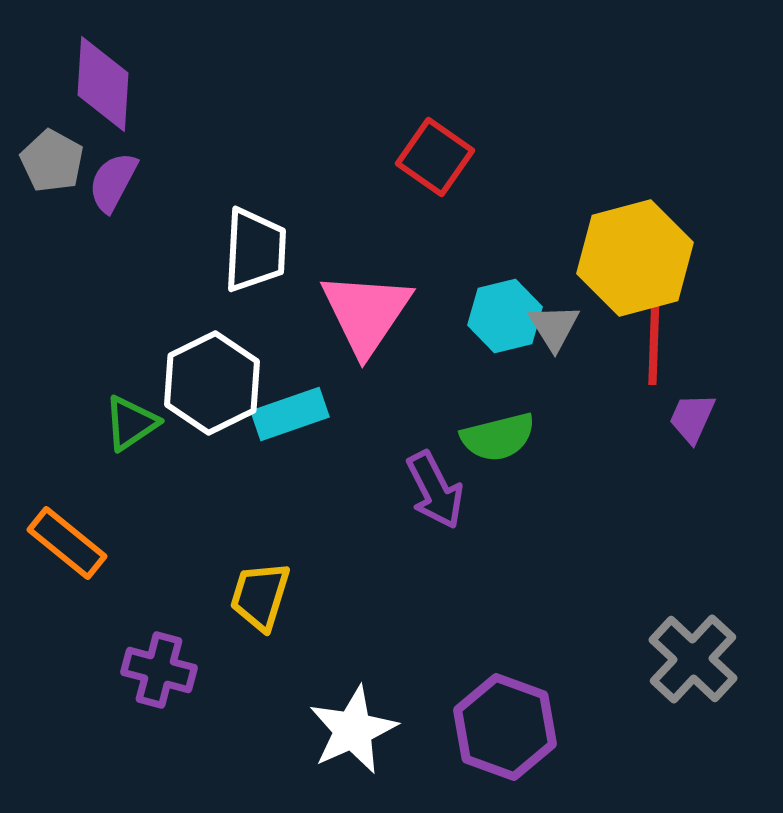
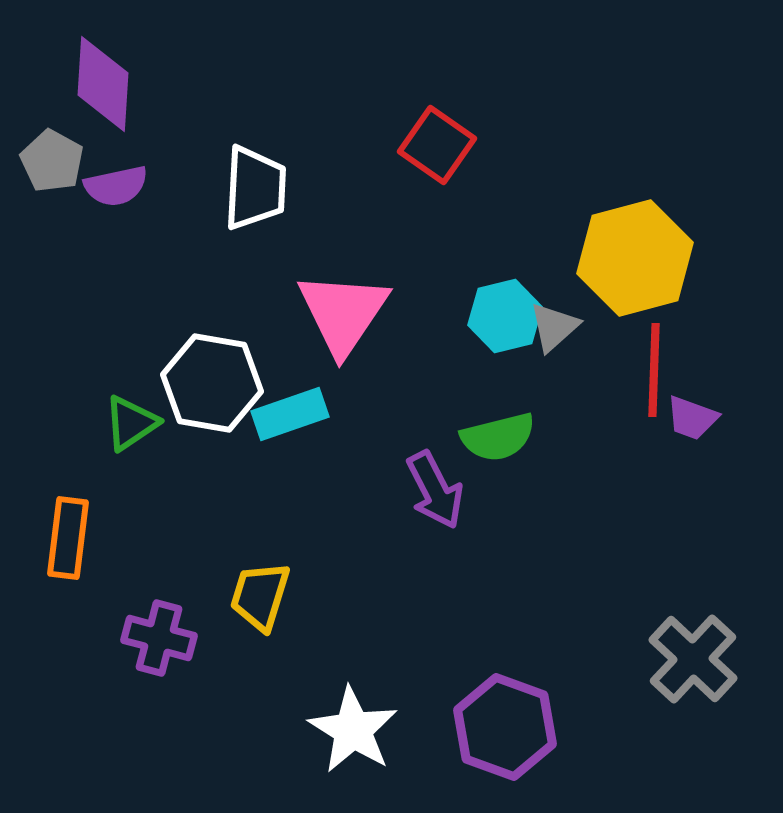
red square: moved 2 px right, 12 px up
purple semicircle: moved 3 px right, 4 px down; rotated 130 degrees counterclockwise
white trapezoid: moved 62 px up
pink triangle: moved 23 px left
gray triangle: rotated 20 degrees clockwise
red line: moved 32 px down
white hexagon: rotated 24 degrees counterclockwise
purple trapezoid: rotated 94 degrees counterclockwise
orange rectangle: moved 1 px right, 5 px up; rotated 58 degrees clockwise
purple cross: moved 32 px up
white star: rotated 16 degrees counterclockwise
